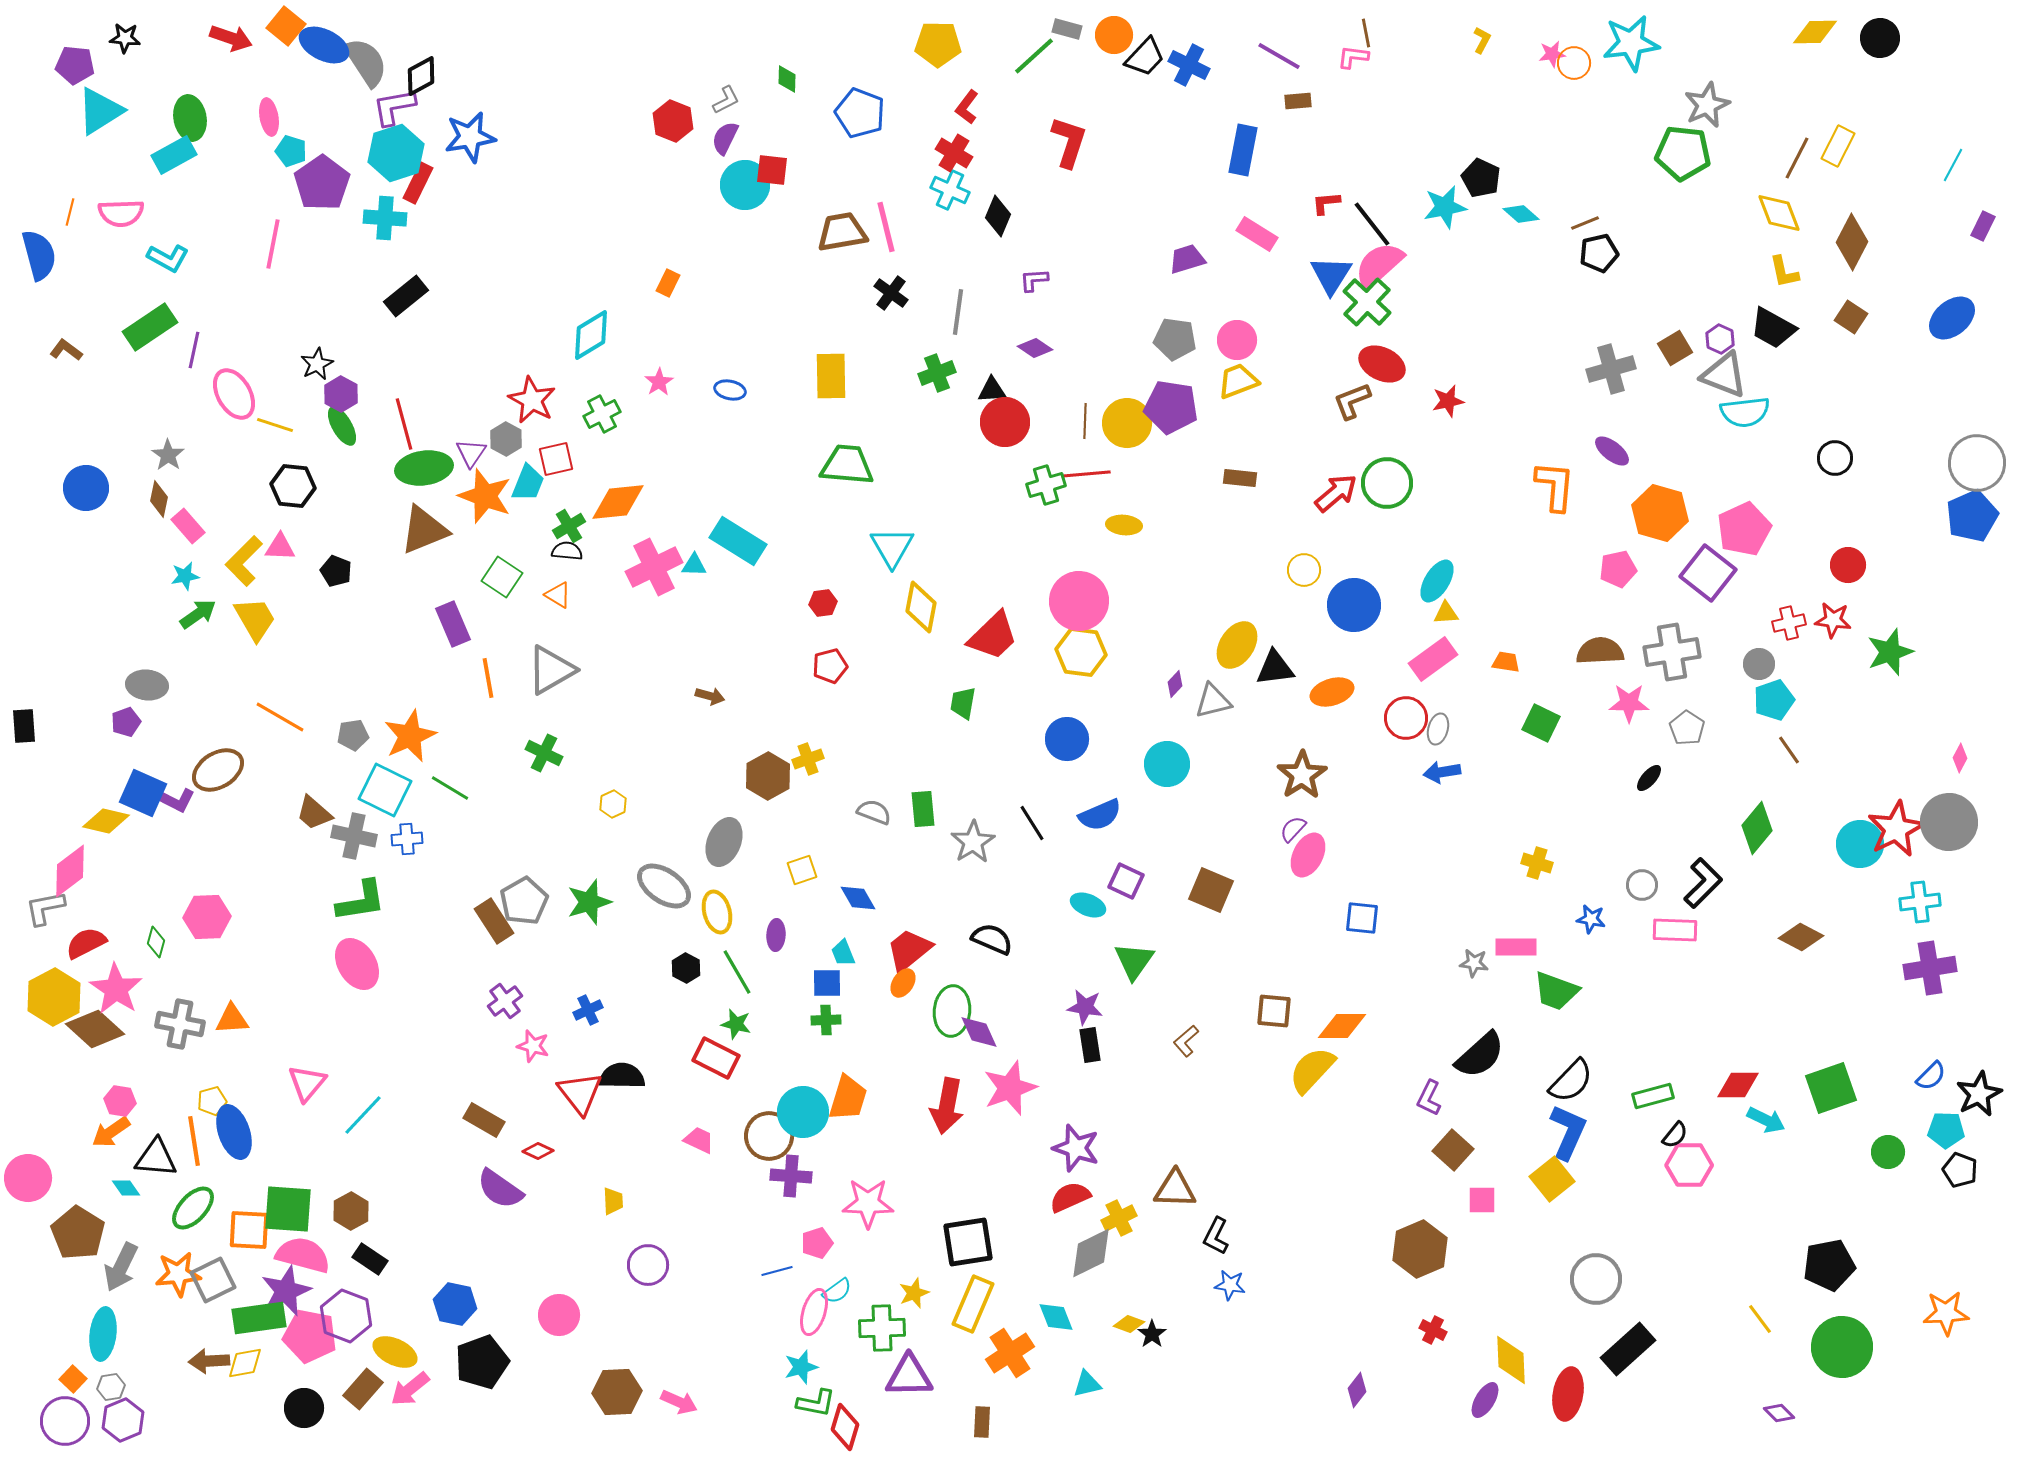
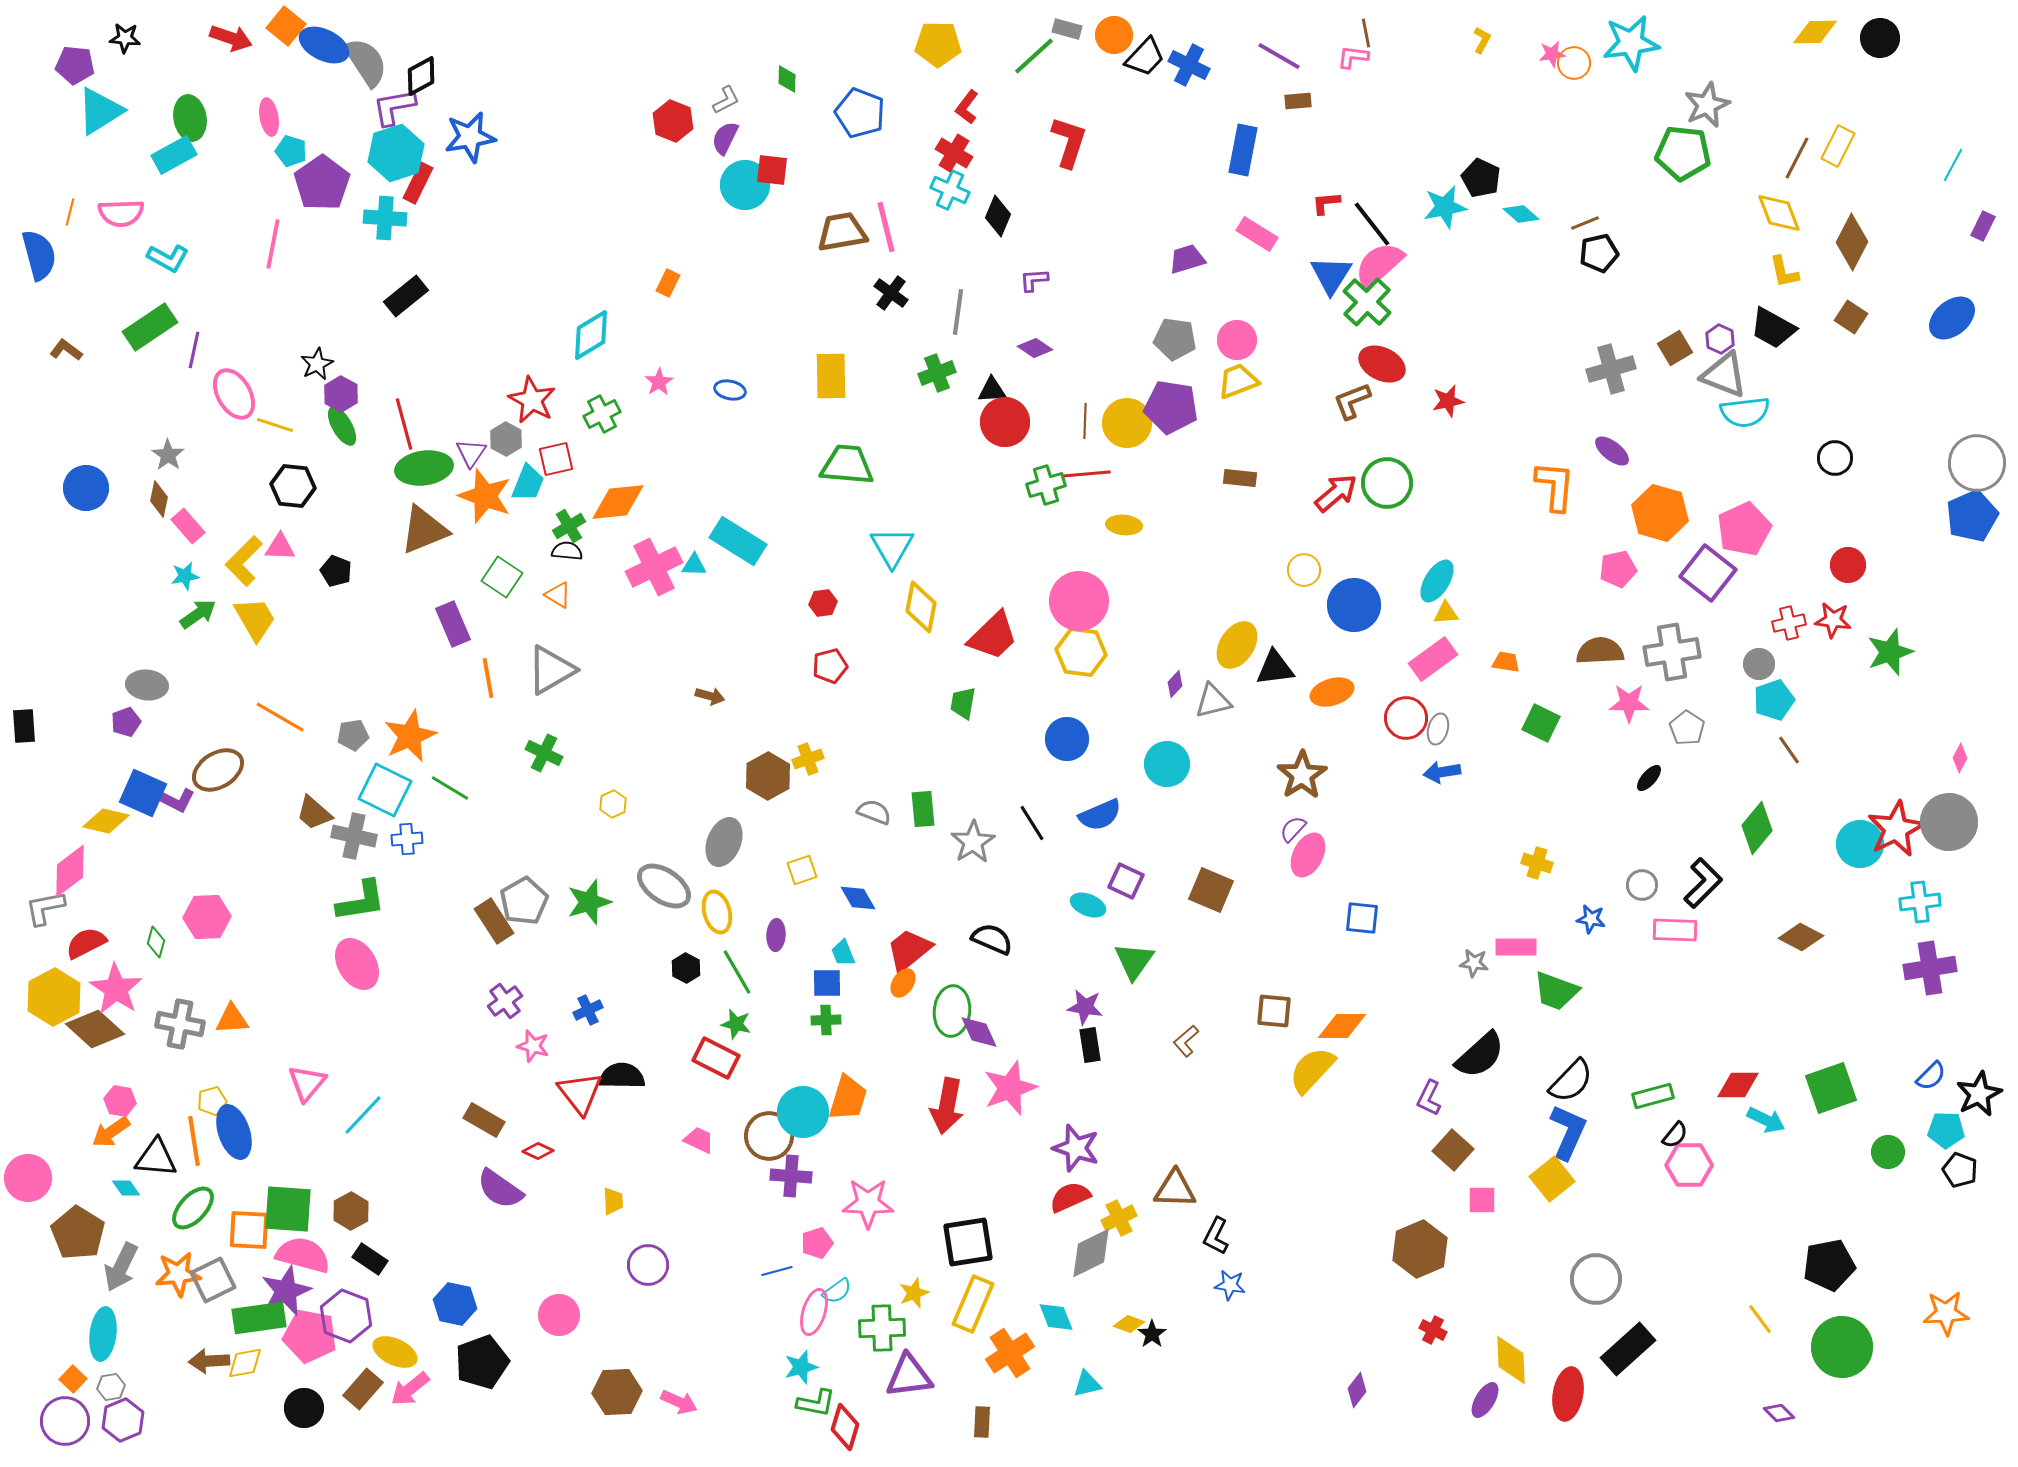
purple triangle at (909, 1376): rotated 6 degrees counterclockwise
